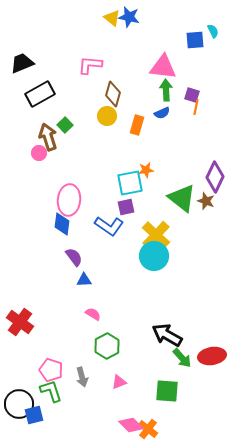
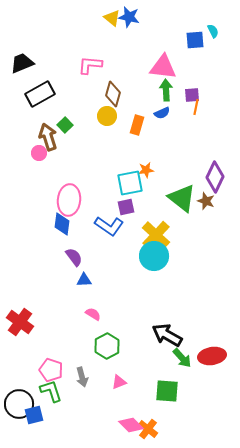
purple square at (192, 95): rotated 21 degrees counterclockwise
